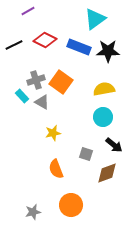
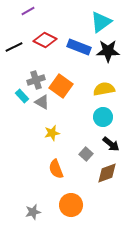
cyan triangle: moved 6 px right, 3 px down
black line: moved 2 px down
orange square: moved 4 px down
yellow star: moved 1 px left
black arrow: moved 3 px left, 1 px up
gray square: rotated 24 degrees clockwise
